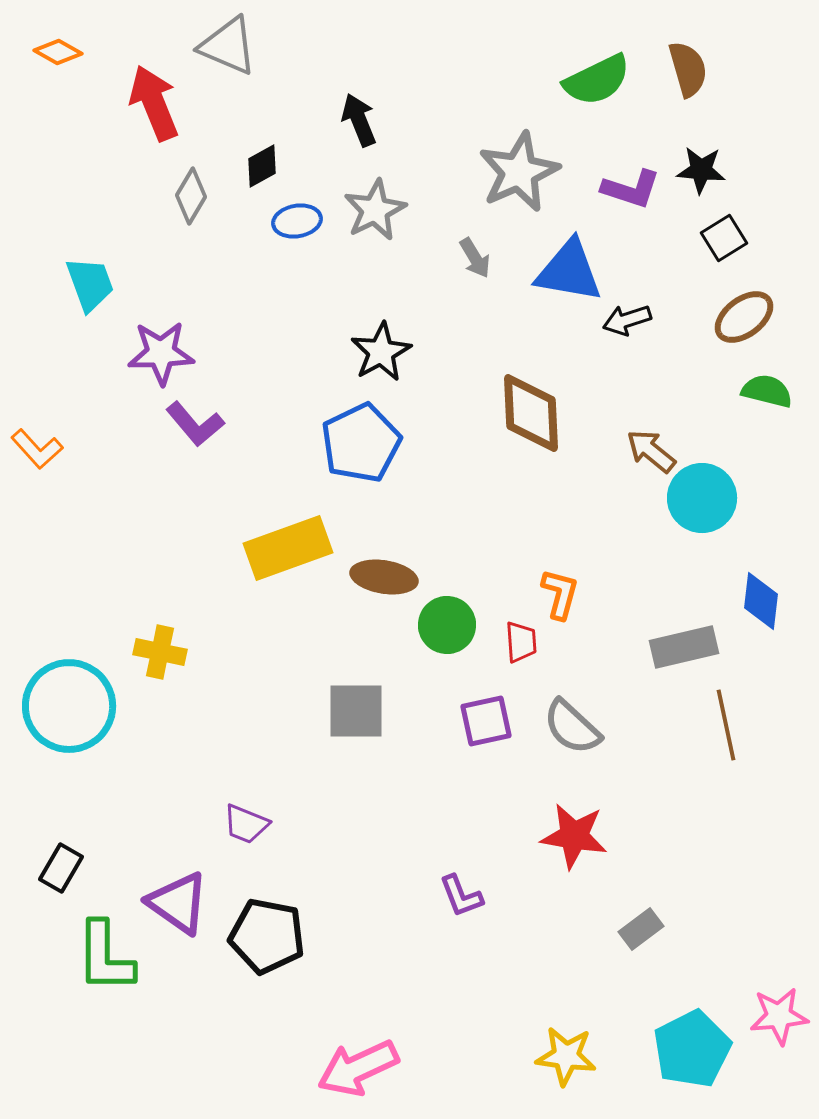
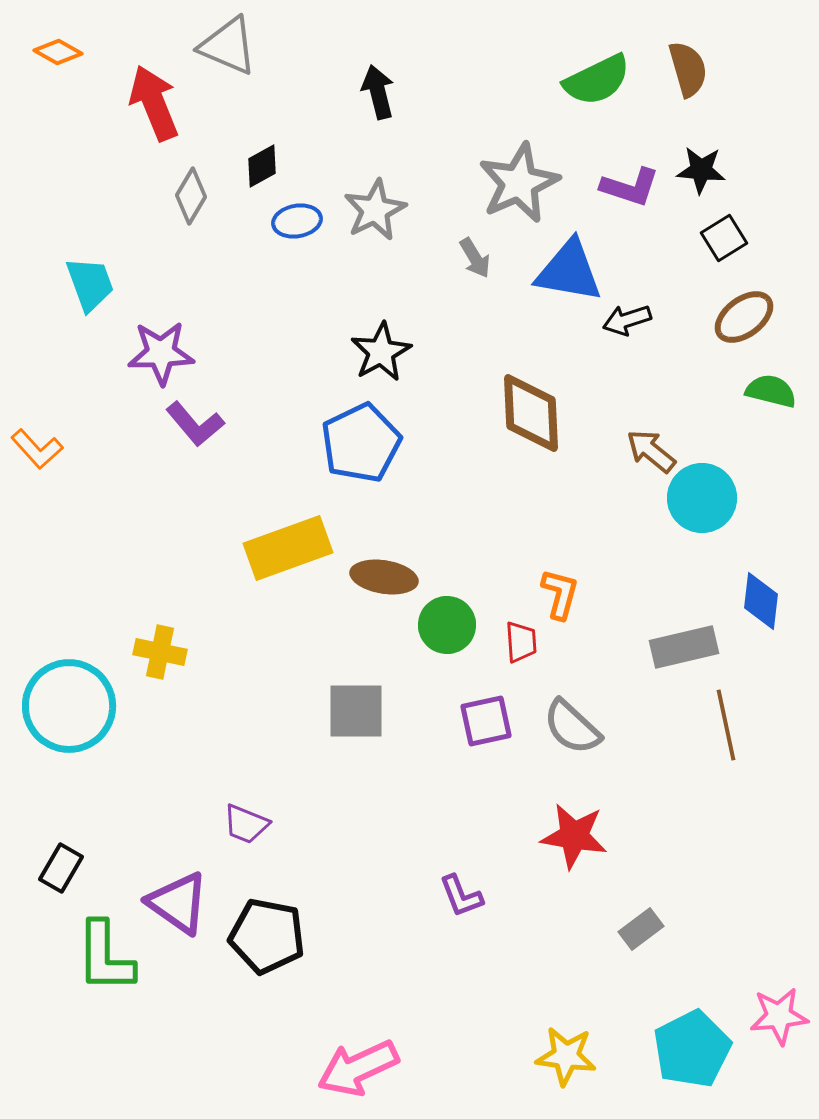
black arrow at (359, 120): moved 19 px right, 28 px up; rotated 8 degrees clockwise
gray star at (519, 172): moved 11 px down
purple L-shape at (631, 189): moved 1 px left, 2 px up
green semicircle at (767, 391): moved 4 px right
